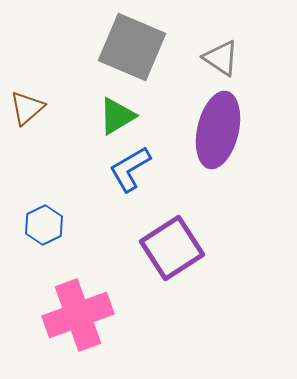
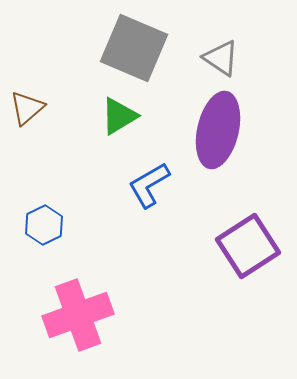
gray square: moved 2 px right, 1 px down
green triangle: moved 2 px right
blue L-shape: moved 19 px right, 16 px down
purple square: moved 76 px right, 2 px up
